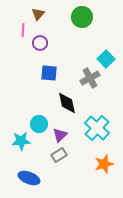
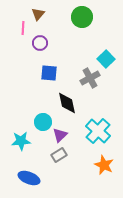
pink line: moved 2 px up
cyan circle: moved 4 px right, 2 px up
cyan cross: moved 1 px right, 3 px down
orange star: moved 1 px down; rotated 30 degrees counterclockwise
